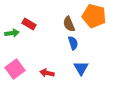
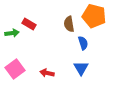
brown semicircle: rotated 14 degrees clockwise
blue semicircle: moved 10 px right
